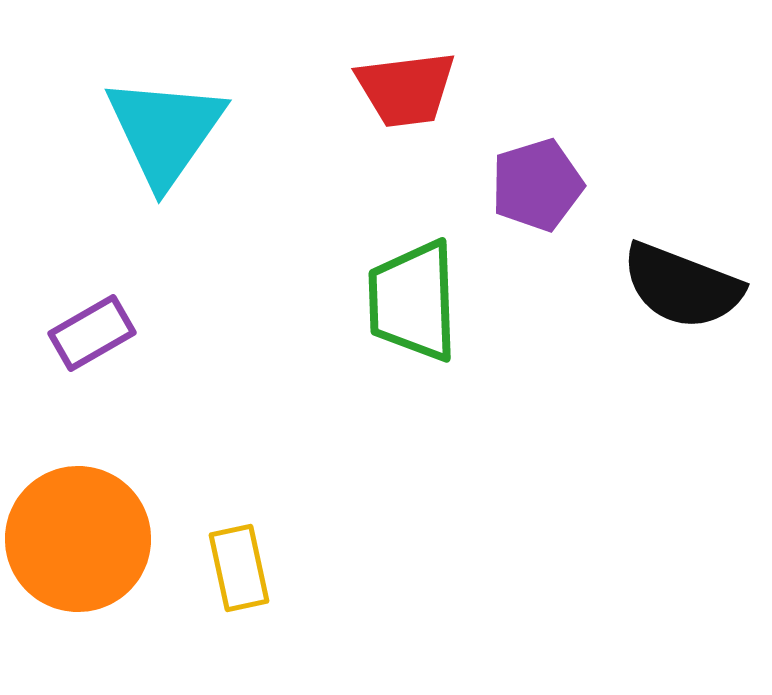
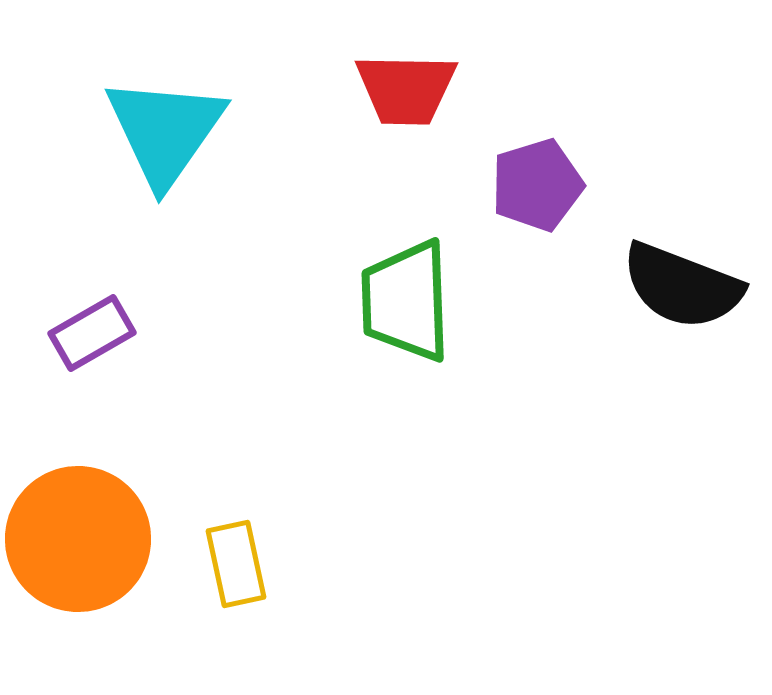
red trapezoid: rotated 8 degrees clockwise
green trapezoid: moved 7 px left
yellow rectangle: moved 3 px left, 4 px up
